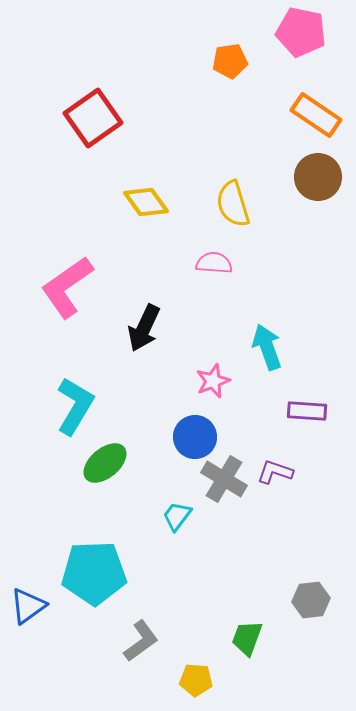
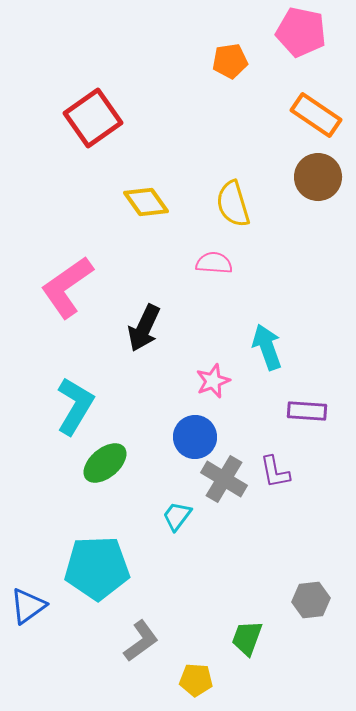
purple L-shape: rotated 120 degrees counterclockwise
cyan pentagon: moved 3 px right, 5 px up
